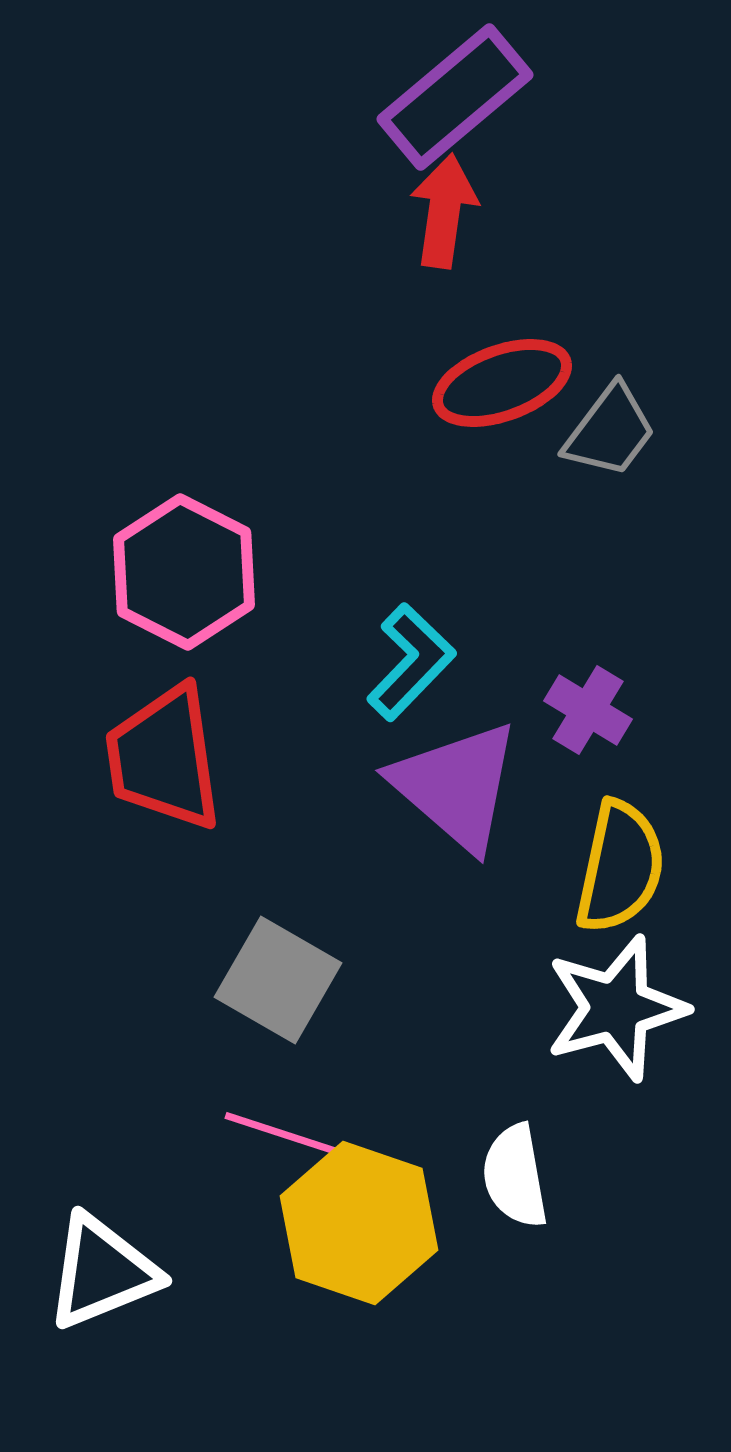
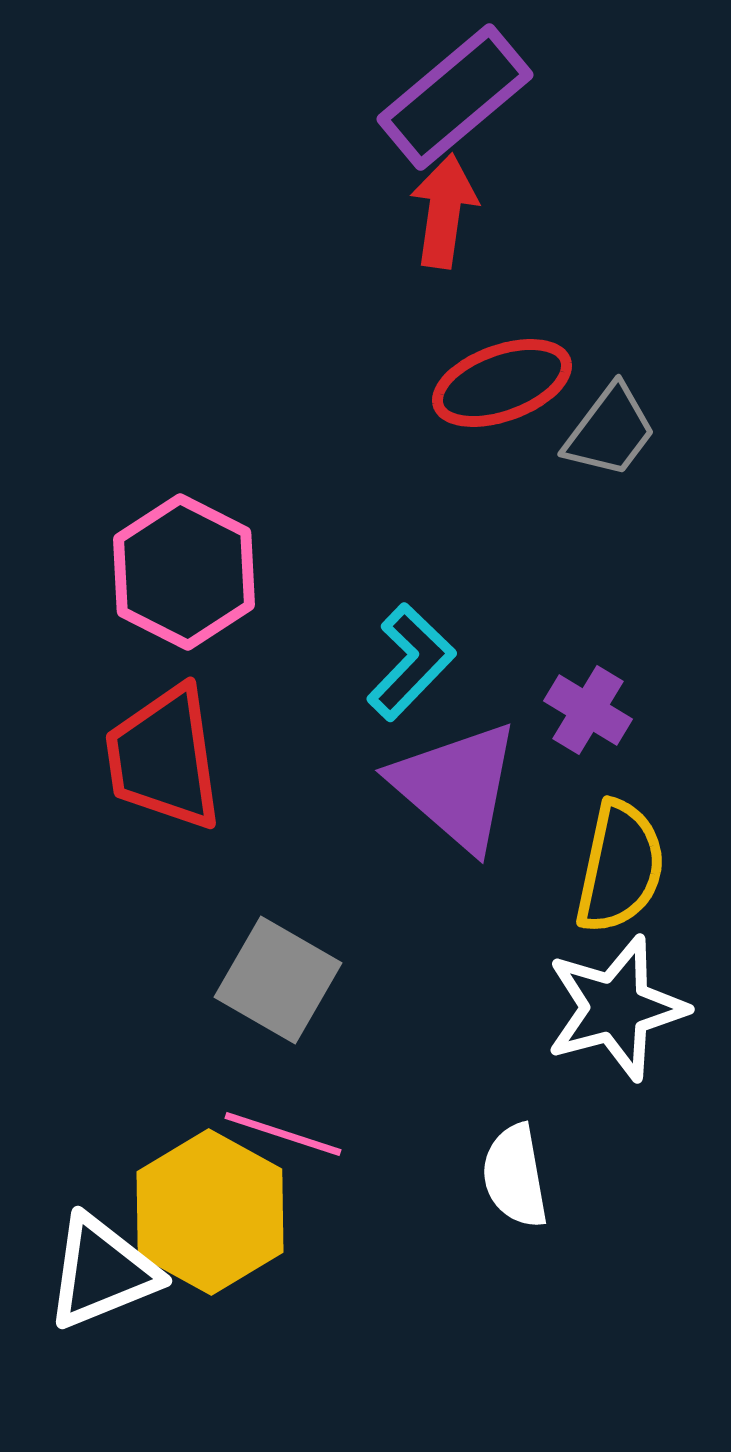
yellow hexagon: moved 149 px left, 11 px up; rotated 10 degrees clockwise
